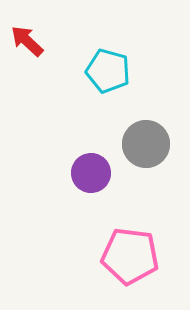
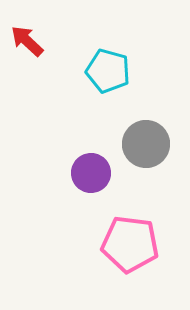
pink pentagon: moved 12 px up
